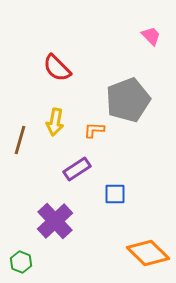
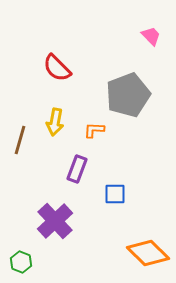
gray pentagon: moved 5 px up
purple rectangle: rotated 36 degrees counterclockwise
